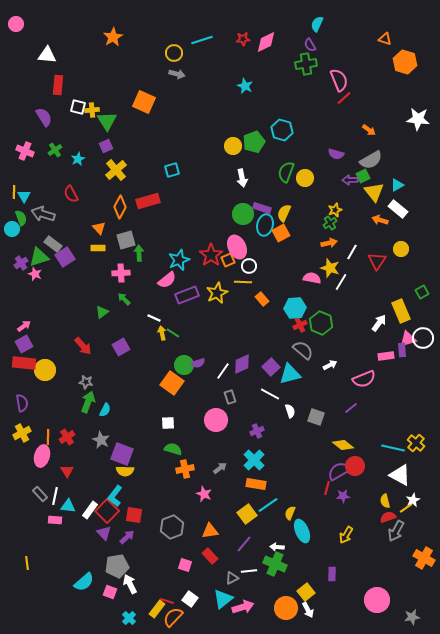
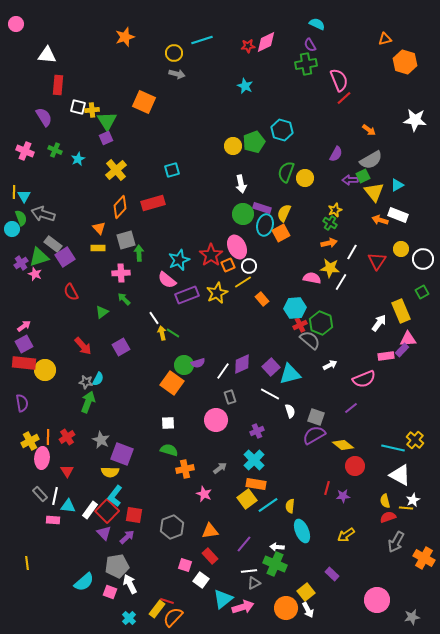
cyan semicircle at (317, 24): rotated 91 degrees clockwise
orange star at (113, 37): moved 12 px right; rotated 12 degrees clockwise
red star at (243, 39): moved 5 px right, 7 px down
orange triangle at (385, 39): rotated 32 degrees counterclockwise
white star at (418, 119): moved 3 px left, 1 px down
purple square at (106, 146): moved 8 px up
green cross at (55, 150): rotated 32 degrees counterclockwise
purple semicircle at (336, 154): rotated 77 degrees counterclockwise
white arrow at (242, 178): moved 1 px left, 6 px down
red semicircle at (71, 194): moved 98 px down
red rectangle at (148, 201): moved 5 px right, 2 px down
orange diamond at (120, 207): rotated 15 degrees clockwise
white rectangle at (398, 209): moved 6 px down; rotated 18 degrees counterclockwise
green cross at (330, 223): rotated 24 degrees counterclockwise
orange square at (228, 260): moved 5 px down
yellow star at (330, 268): rotated 12 degrees counterclockwise
pink semicircle at (167, 280): rotated 78 degrees clockwise
yellow line at (243, 282): rotated 36 degrees counterclockwise
white line at (154, 318): rotated 32 degrees clockwise
white circle at (423, 338): moved 79 px up
pink triangle at (408, 339): rotated 12 degrees clockwise
gray semicircle at (303, 350): moved 7 px right, 10 px up
purple rectangle at (402, 350): rotated 48 degrees clockwise
cyan semicircle at (105, 410): moved 7 px left, 31 px up
yellow cross at (22, 433): moved 8 px right, 8 px down
yellow cross at (416, 443): moved 1 px left, 3 px up
green semicircle at (173, 449): moved 4 px left, 1 px down
pink ellipse at (42, 456): moved 2 px down; rotated 10 degrees counterclockwise
yellow semicircle at (125, 471): moved 15 px left, 1 px down
purple semicircle at (339, 471): moved 25 px left, 36 px up
yellow line at (406, 508): rotated 40 degrees clockwise
yellow semicircle at (290, 513): moved 7 px up; rotated 16 degrees counterclockwise
yellow square at (247, 514): moved 15 px up
pink rectangle at (55, 520): moved 2 px left
gray arrow at (396, 531): moved 11 px down
yellow arrow at (346, 535): rotated 24 degrees clockwise
purple rectangle at (332, 574): rotated 48 degrees counterclockwise
gray triangle at (232, 578): moved 22 px right, 5 px down
white square at (190, 599): moved 11 px right, 19 px up
